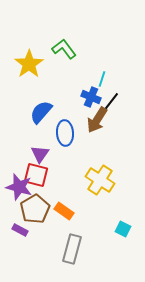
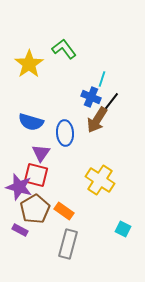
blue semicircle: moved 10 px left, 10 px down; rotated 115 degrees counterclockwise
purple triangle: moved 1 px right, 1 px up
gray rectangle: moved 4 px left, 5 px up
